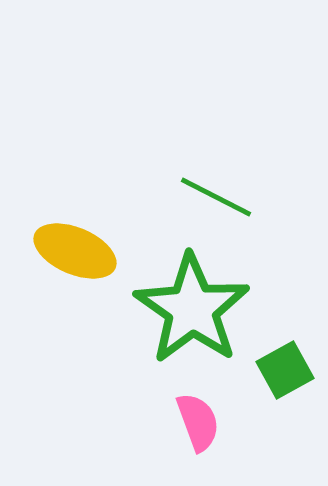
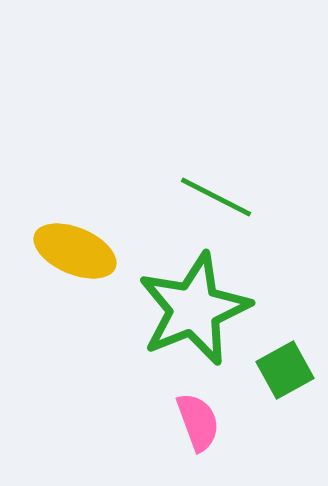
green star: moved 2 px right; rotated 15 degrees clockwise
